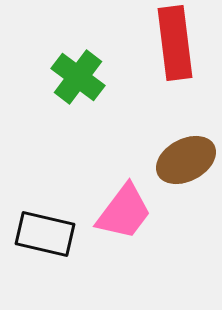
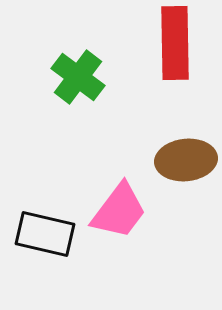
red rectangle: rotated 6 degrees clockwise
brown ellipse: rotated 22 degrees clockwise
pink trapezoid: moved 5 px left, 1 px up
